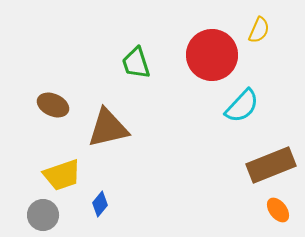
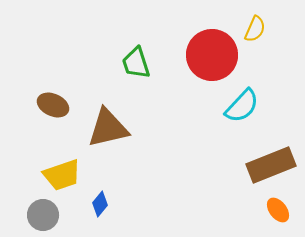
yellow semicircle: moved 4 px left, 1 px up
